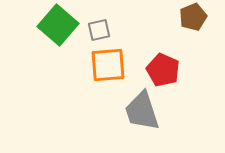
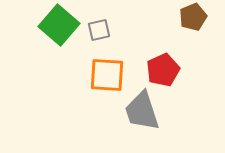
green square: moved 1 px right
orange square: moved 1 px left, 10 px down; rotated 9 degrees clockwise
red pentagon: rotated 24 degrees clockwise
